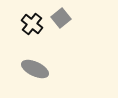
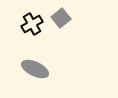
black cross: rotated 20 degrees clockwise
